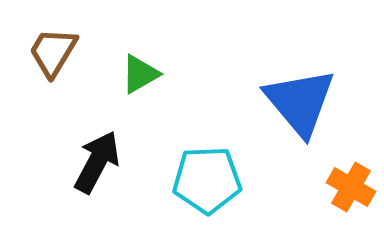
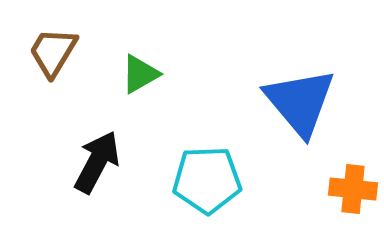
orange cross: moved 2 px right, 2 px down; rotated 24 degrees counterclockwise
